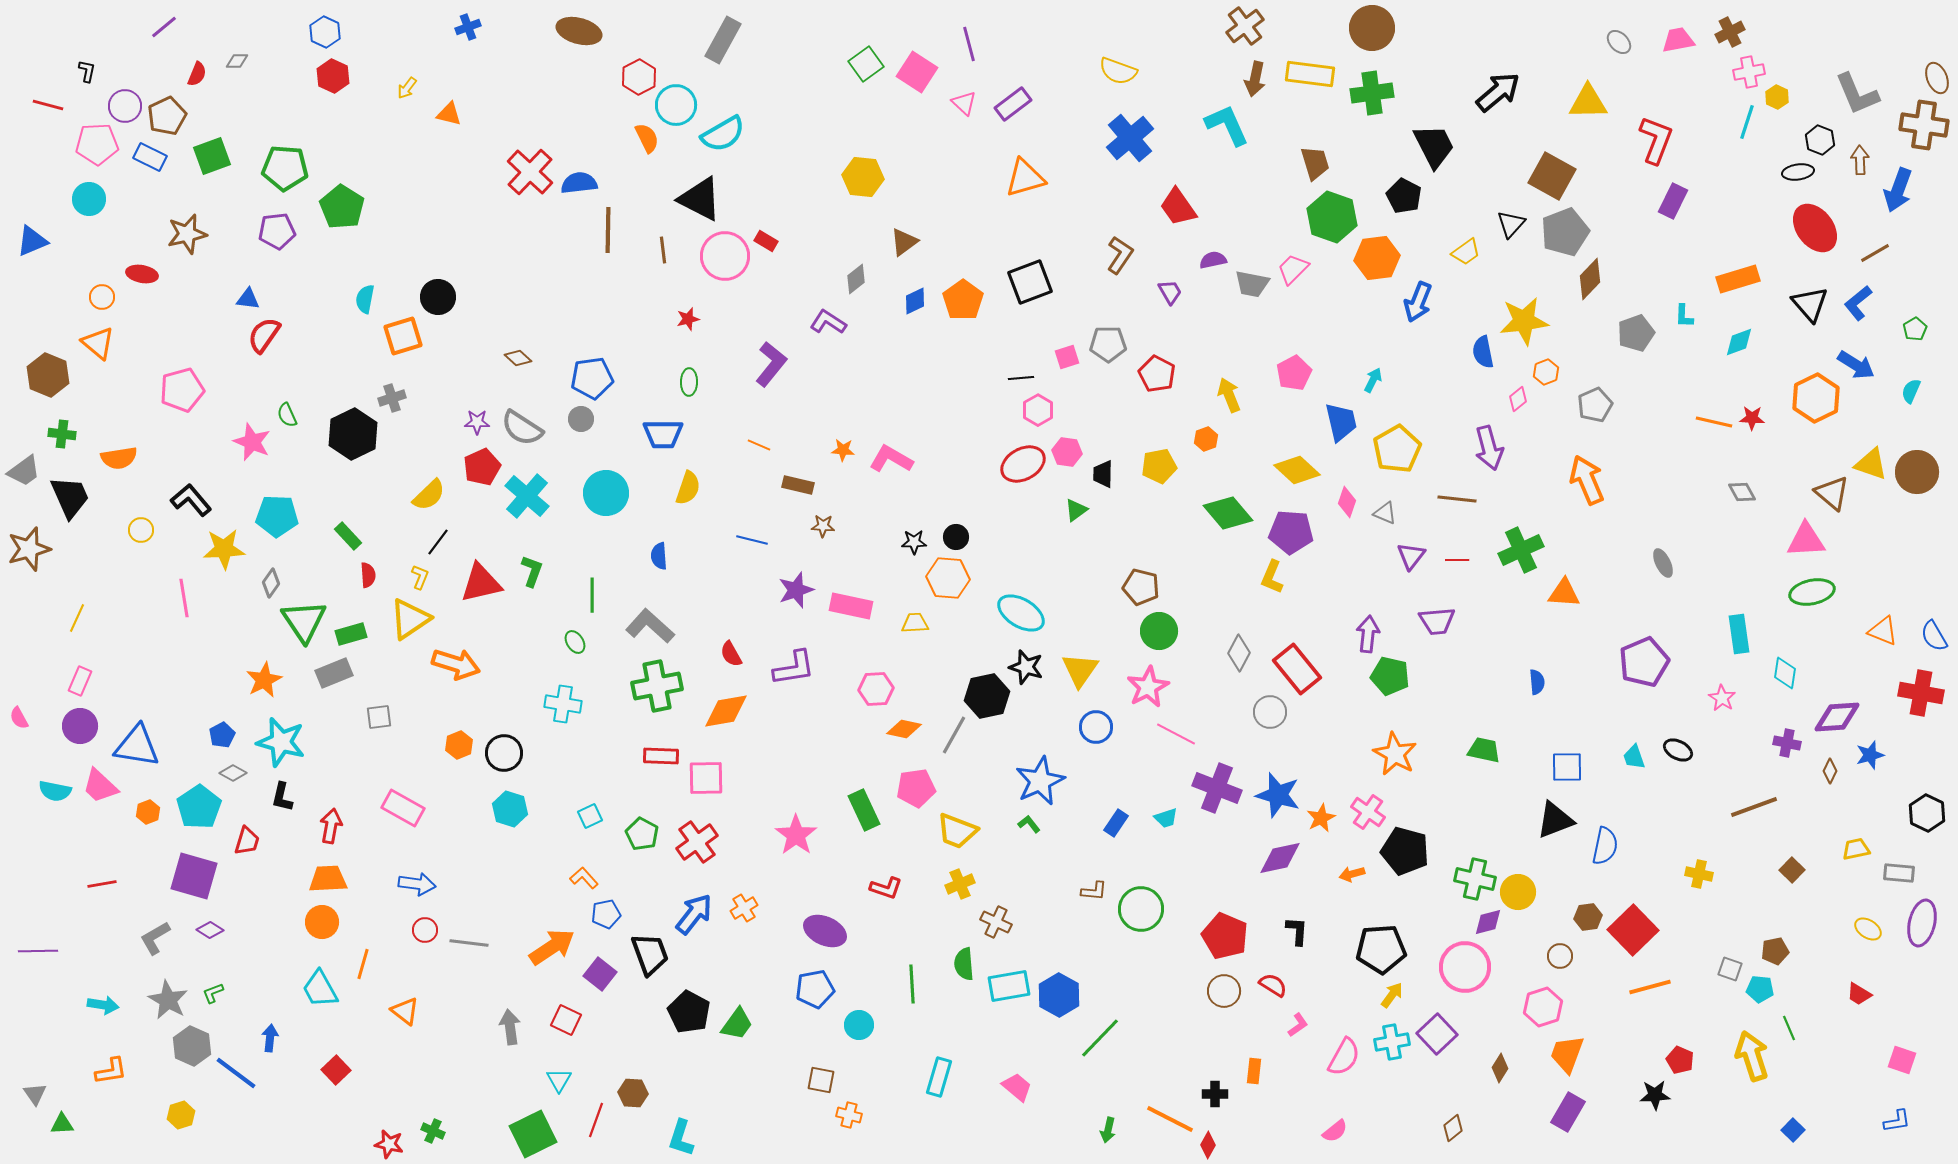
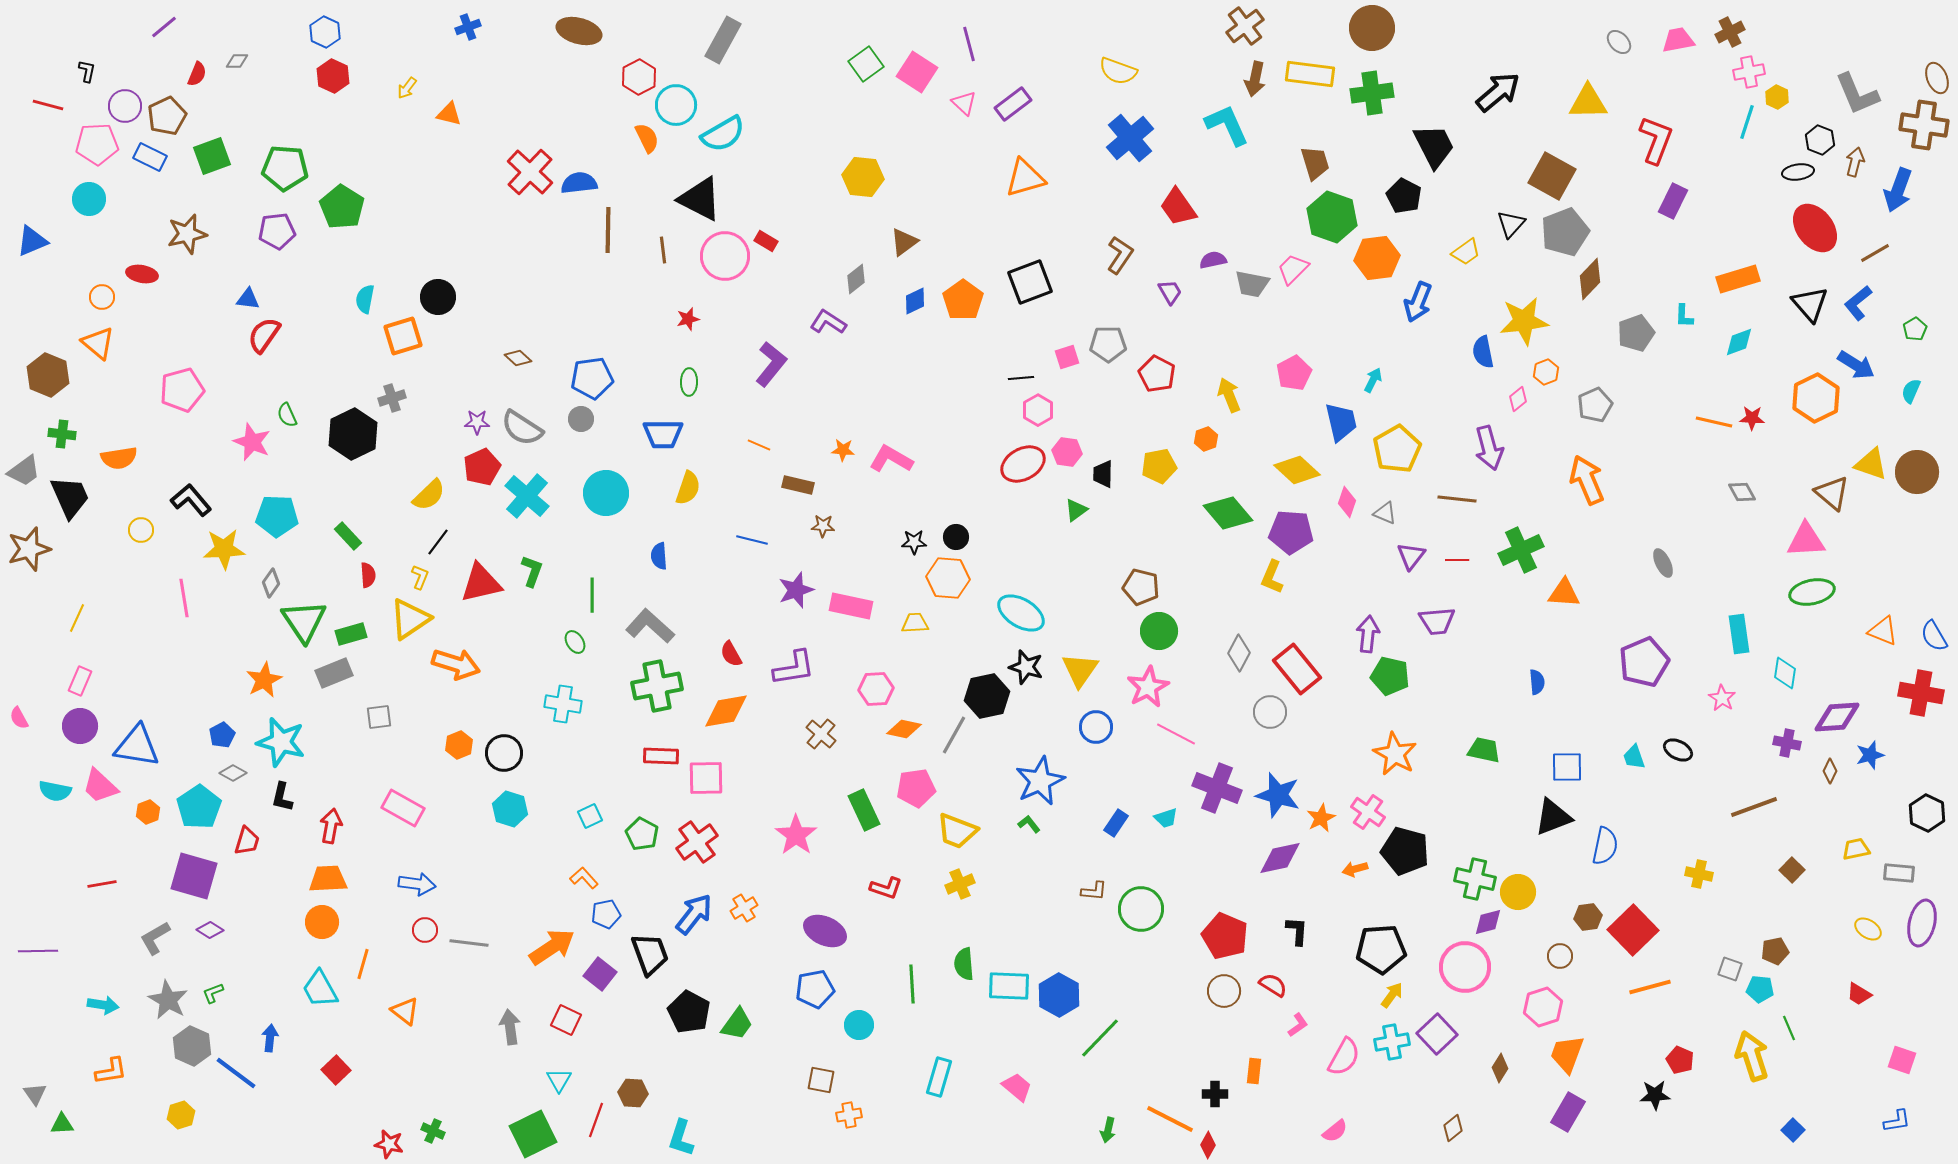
brown arrow at (1860, 160): moved 5 px left, 2 px down; rotated 16 degrees clockwise
black triangle at (1555, 820): moved 2 px left, 3 px up
orange arrow at (1352, 874): moved 3 px right, 5 px up
brown cross at (996, 922): moved 175 px left, 188 px up; rotated 16 degrees clockwise
cyan rectangle at (1009, 986): rotated 12 degrees clockwise
orange cross at (849, 1115): rotated 25 degrees counterclockwise
